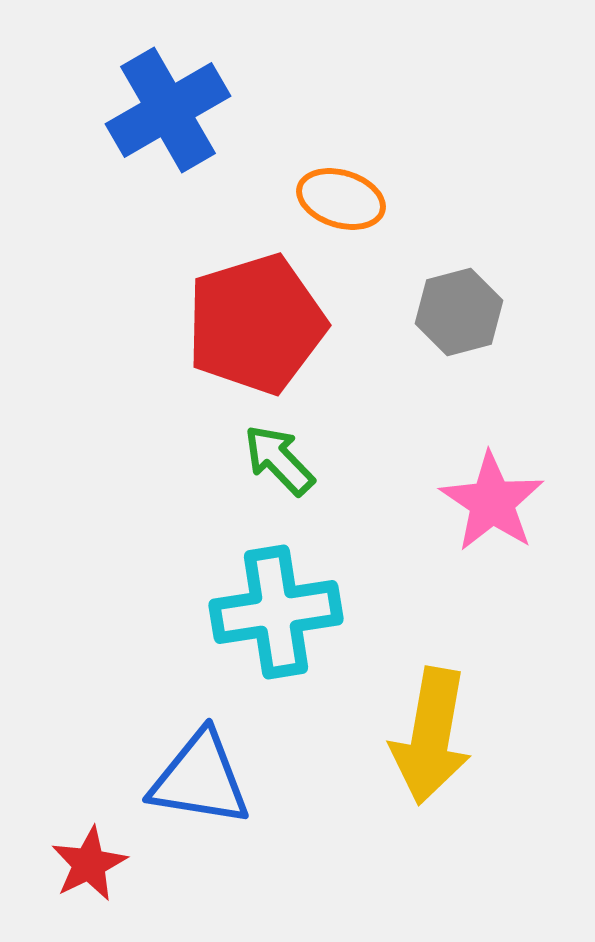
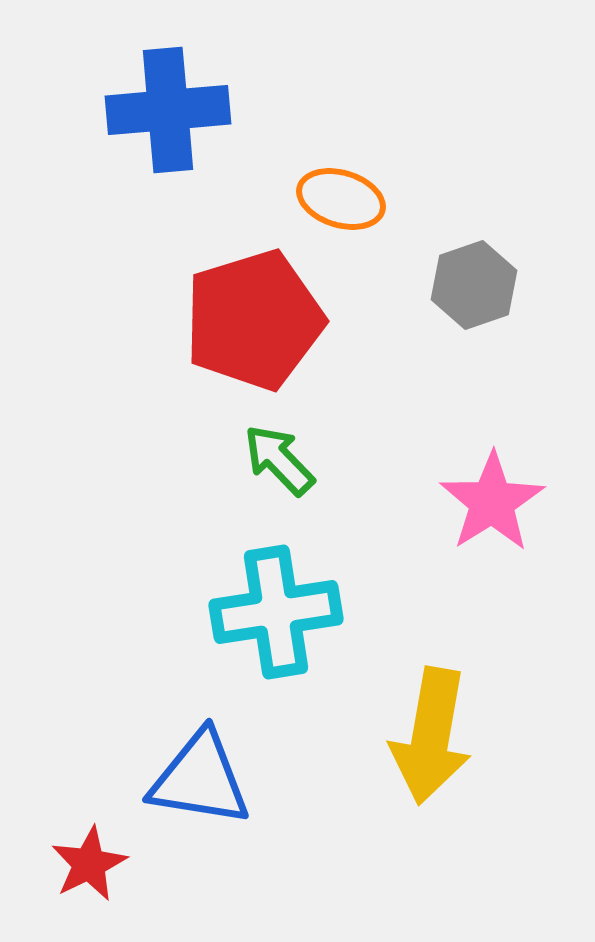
blue cross: rotated 25 degrees clockwise
gray hexagon: moved 15 px right, 27 px up; rotated 4 degrees counterclockwise
red pentagon: moved 2 px left, 4 px up
pink star: rotated 6 degrees clockwise
